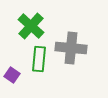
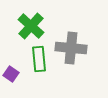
green rectangle: rotated 10 degrees counterclockwise
purple square: moved 1 px left, 1 px up
